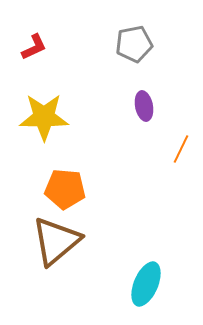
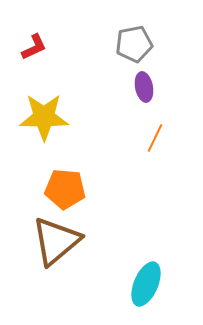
purple ellipse: moved 19 px up
orange line: moved 26 px left, 11 px up
